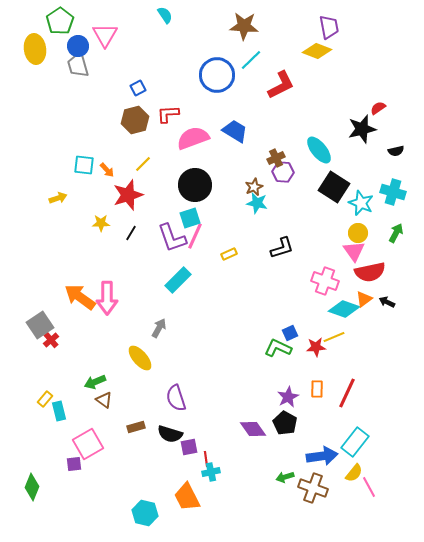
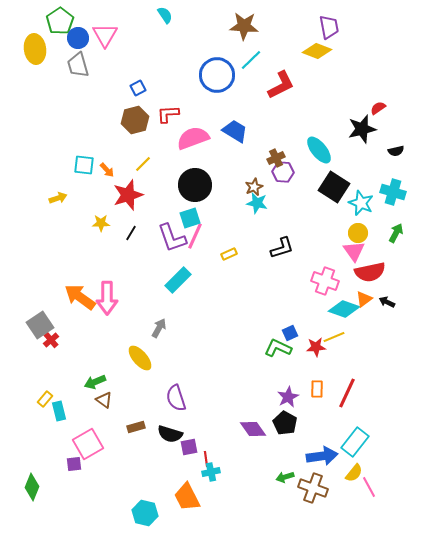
blue circle at (78, 46): moved 8 px up
